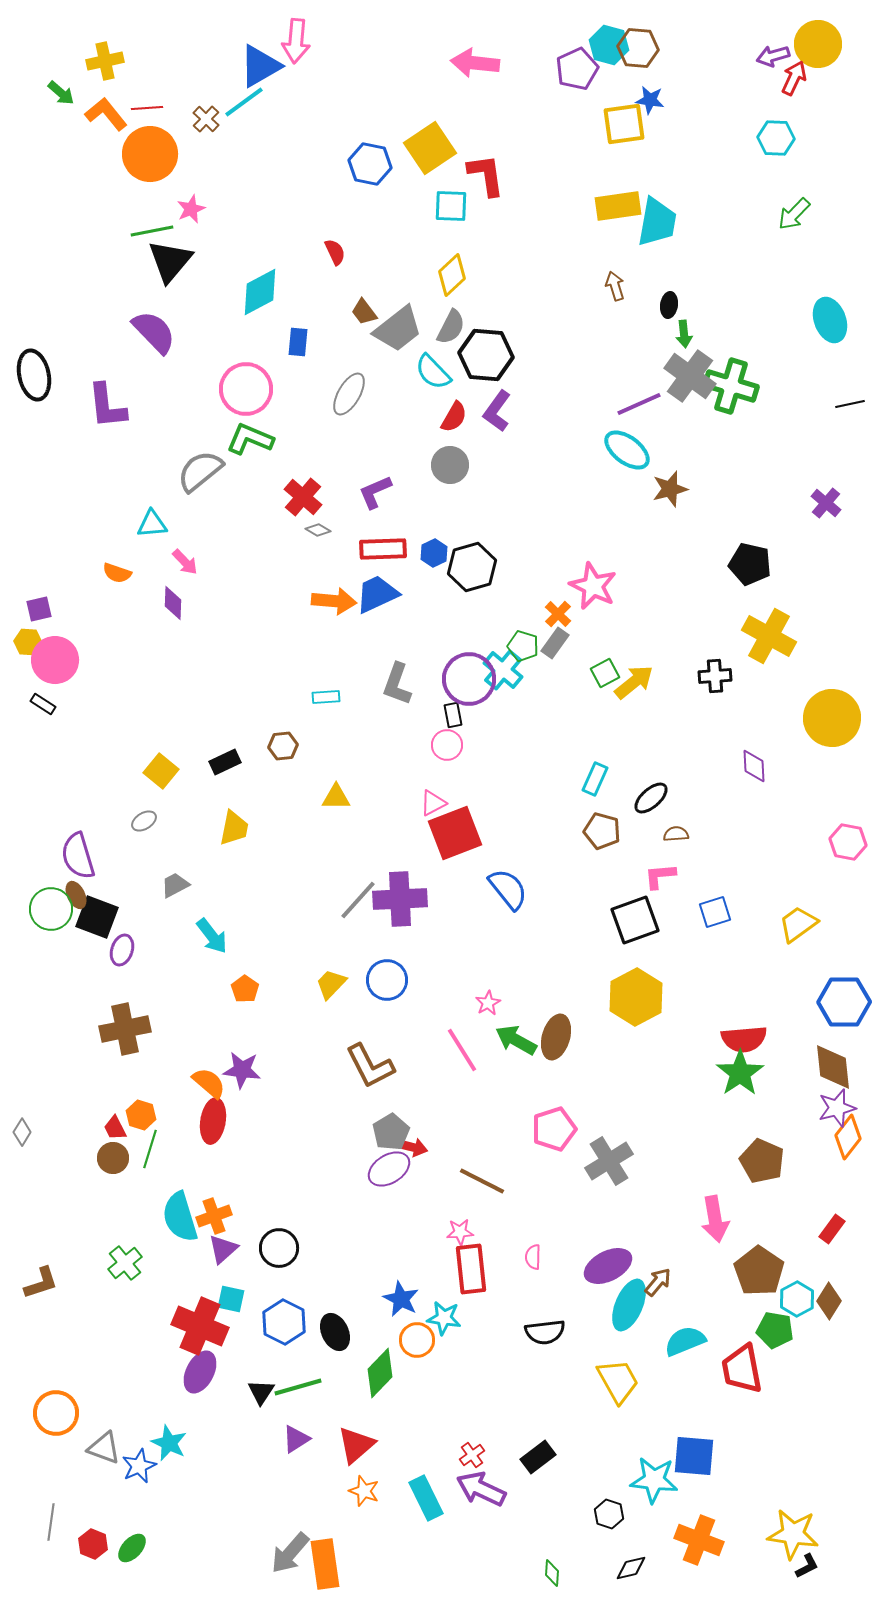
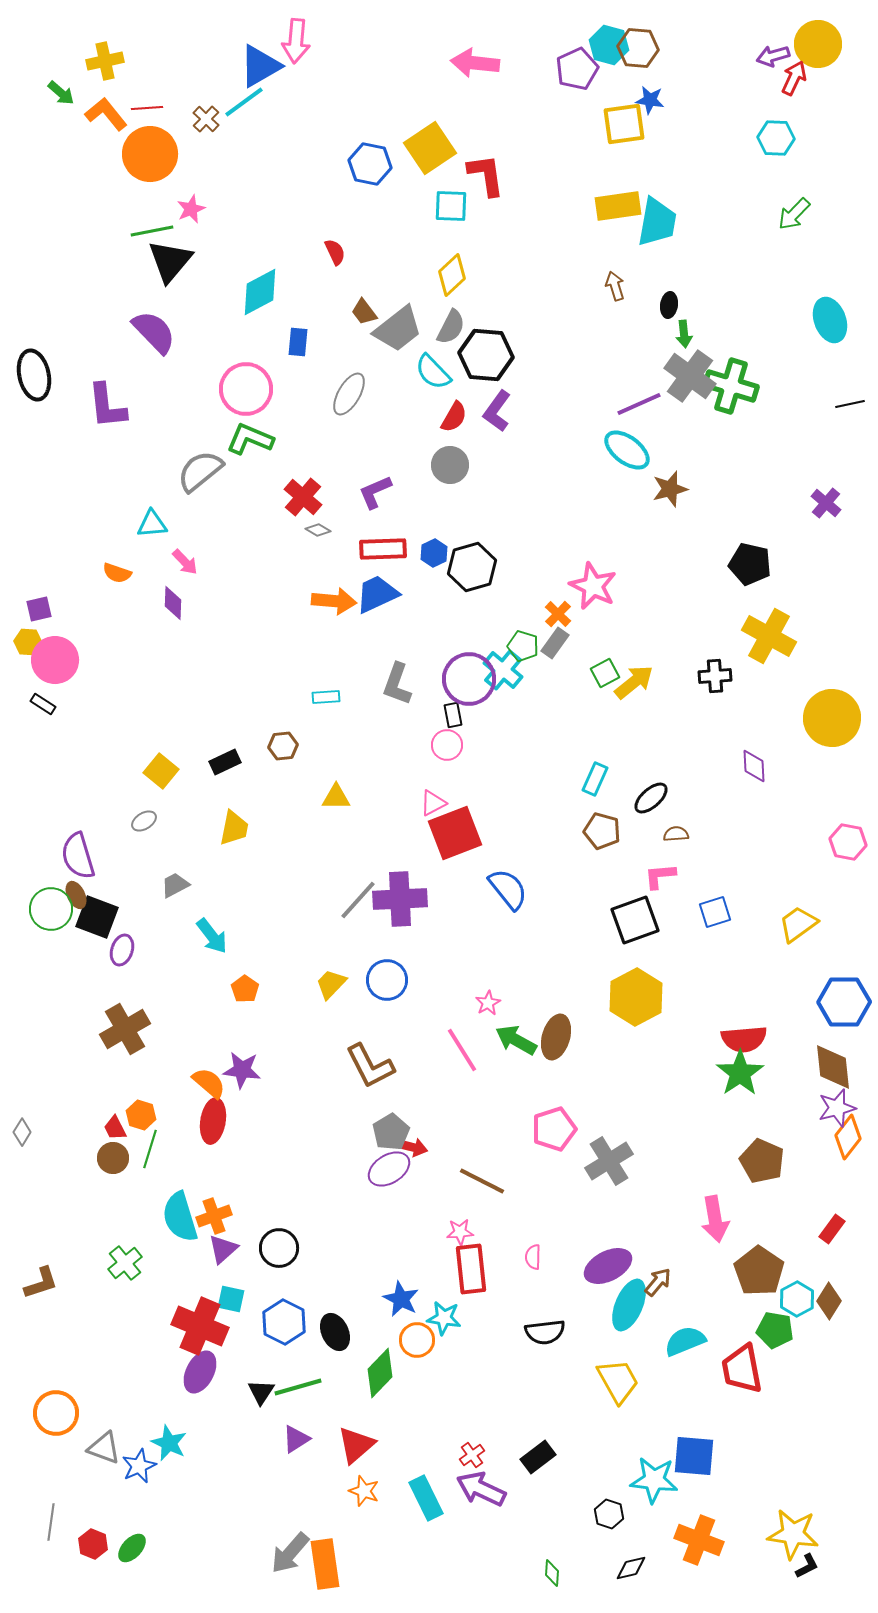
brown cross at (125, 1029): rotated 18 degrees counterclockwise
